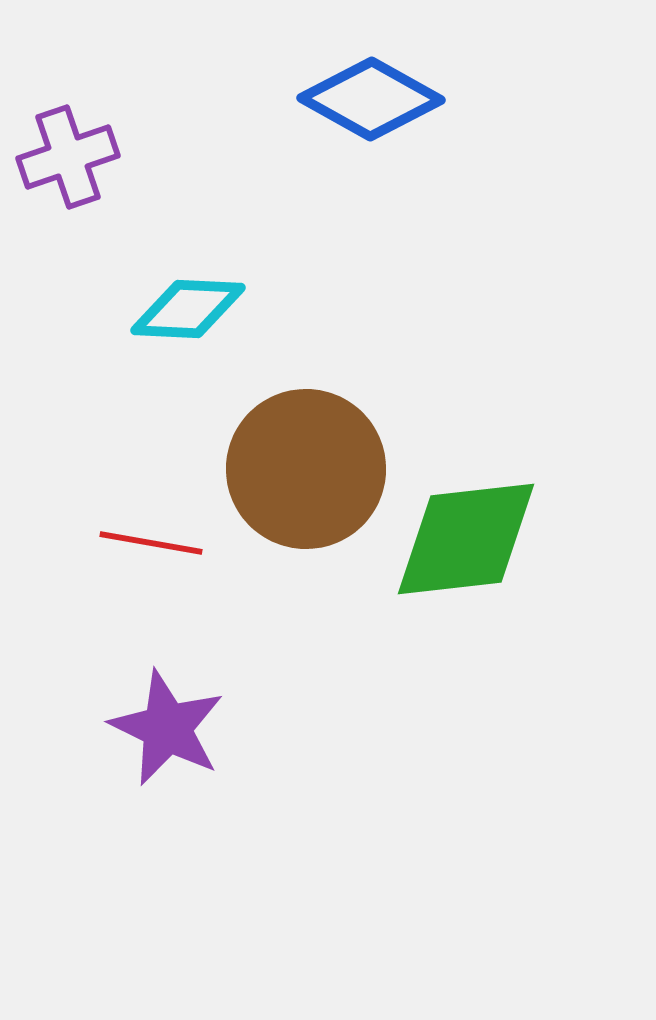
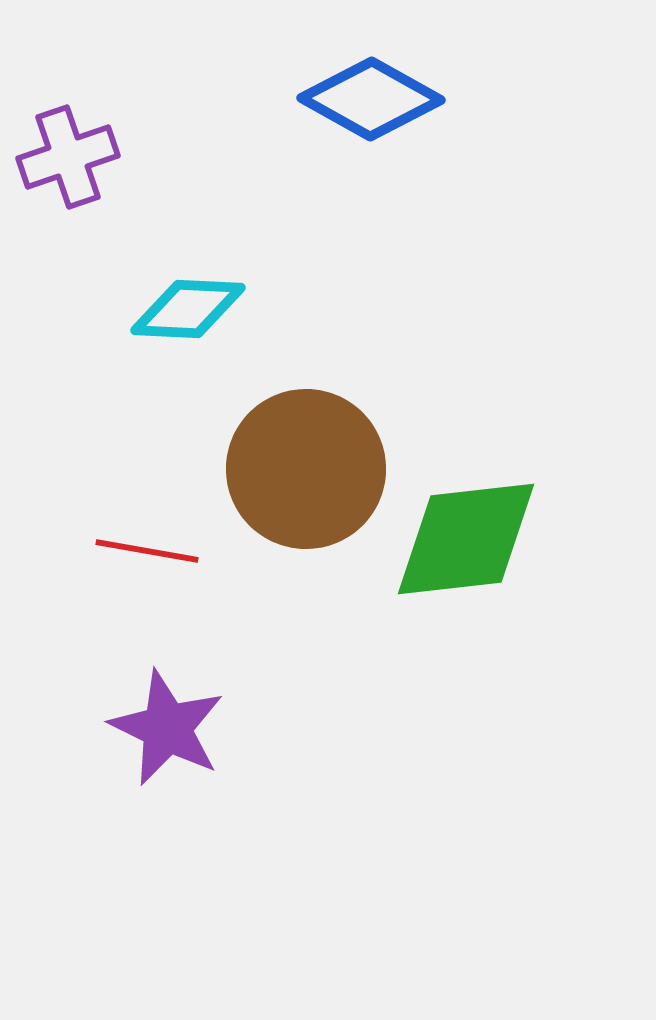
red line: moved 4 px left, 8 px down
